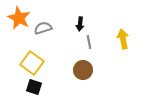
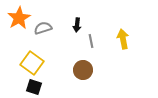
orange star: rotated 15 degrees clockwise
black arrow: moved 3 px left, 1 px down
gray line: moved 2 px right, 1 px up
